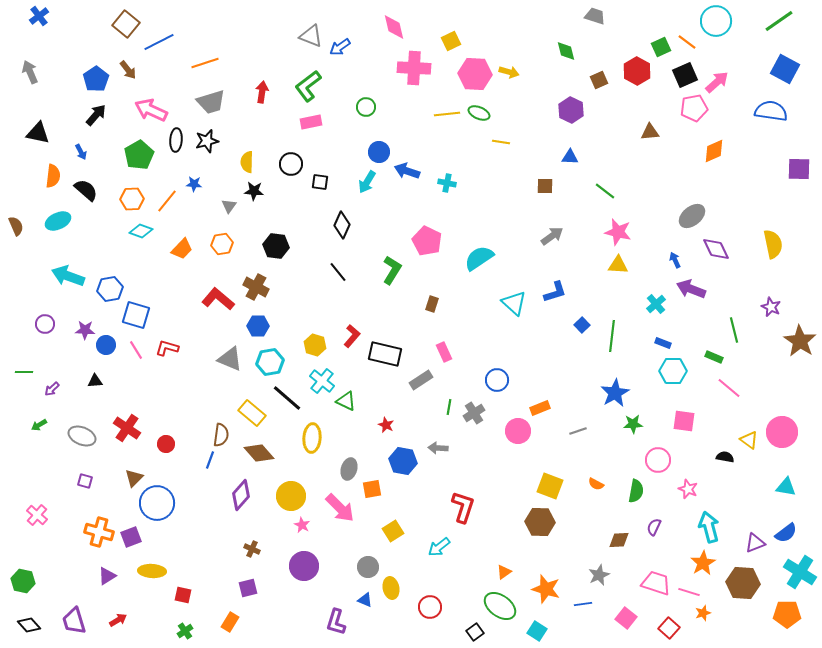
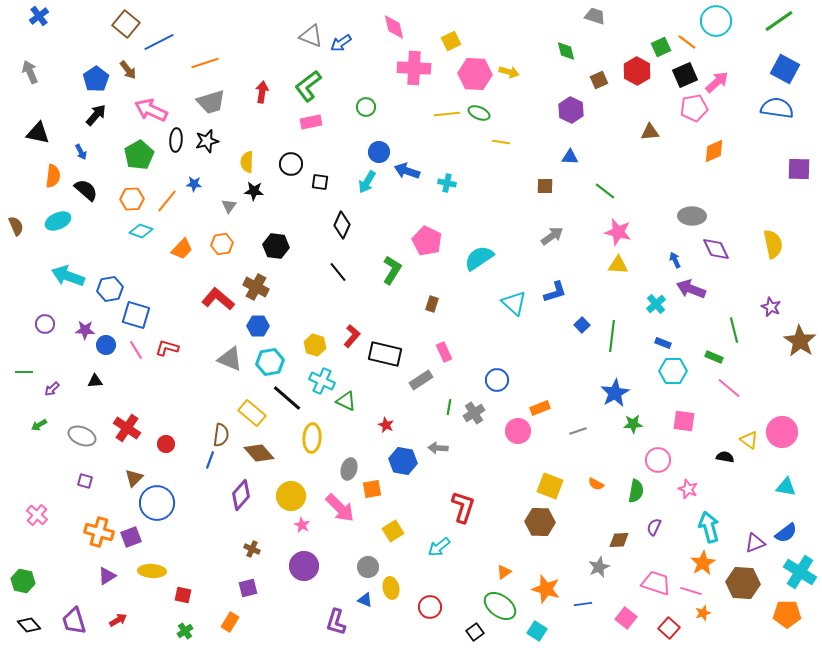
blue arrow at (340, 47): moved 1 px right, 4 px up
blue semicircle at (771, 111): moved 6 px right, 3 px up
gray ellipse at (692, 216): rotated 40 degrees clockwise
cyan cross at (322, 381): rotated 15 degrees counterclockwise
gray star at (599, 575): moved 8 px up
pink line at (689, 592): moved 2 px right, 1 px up
